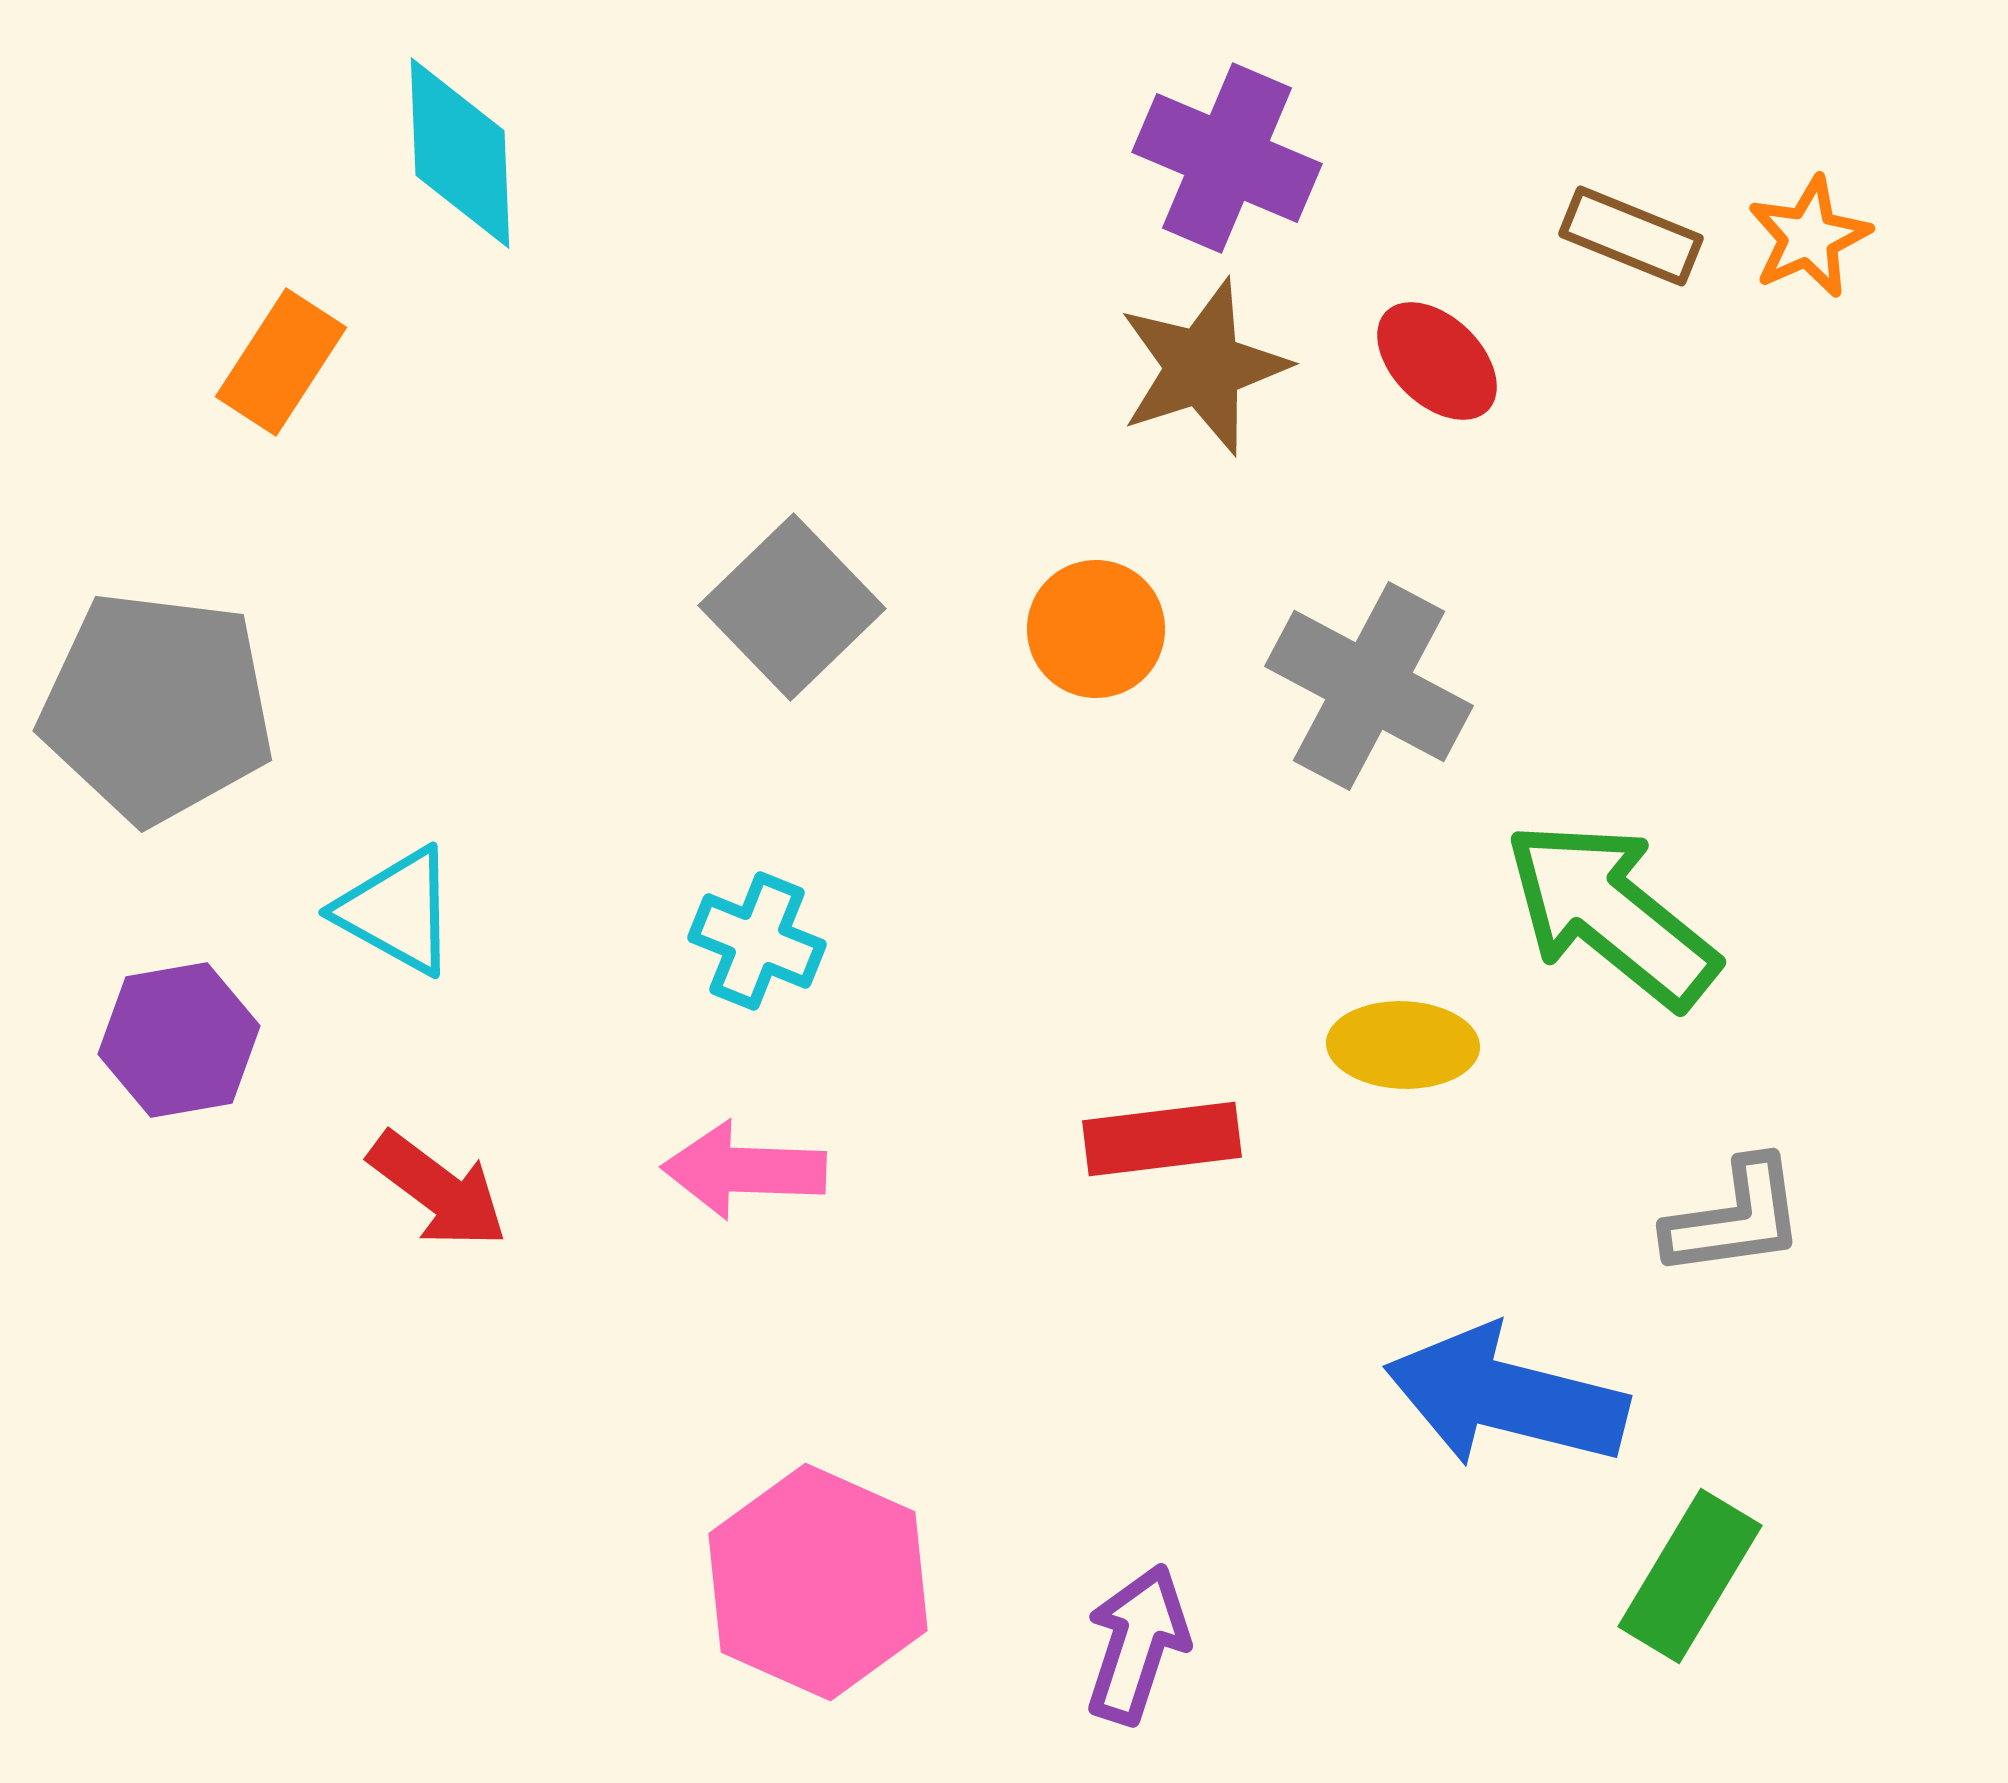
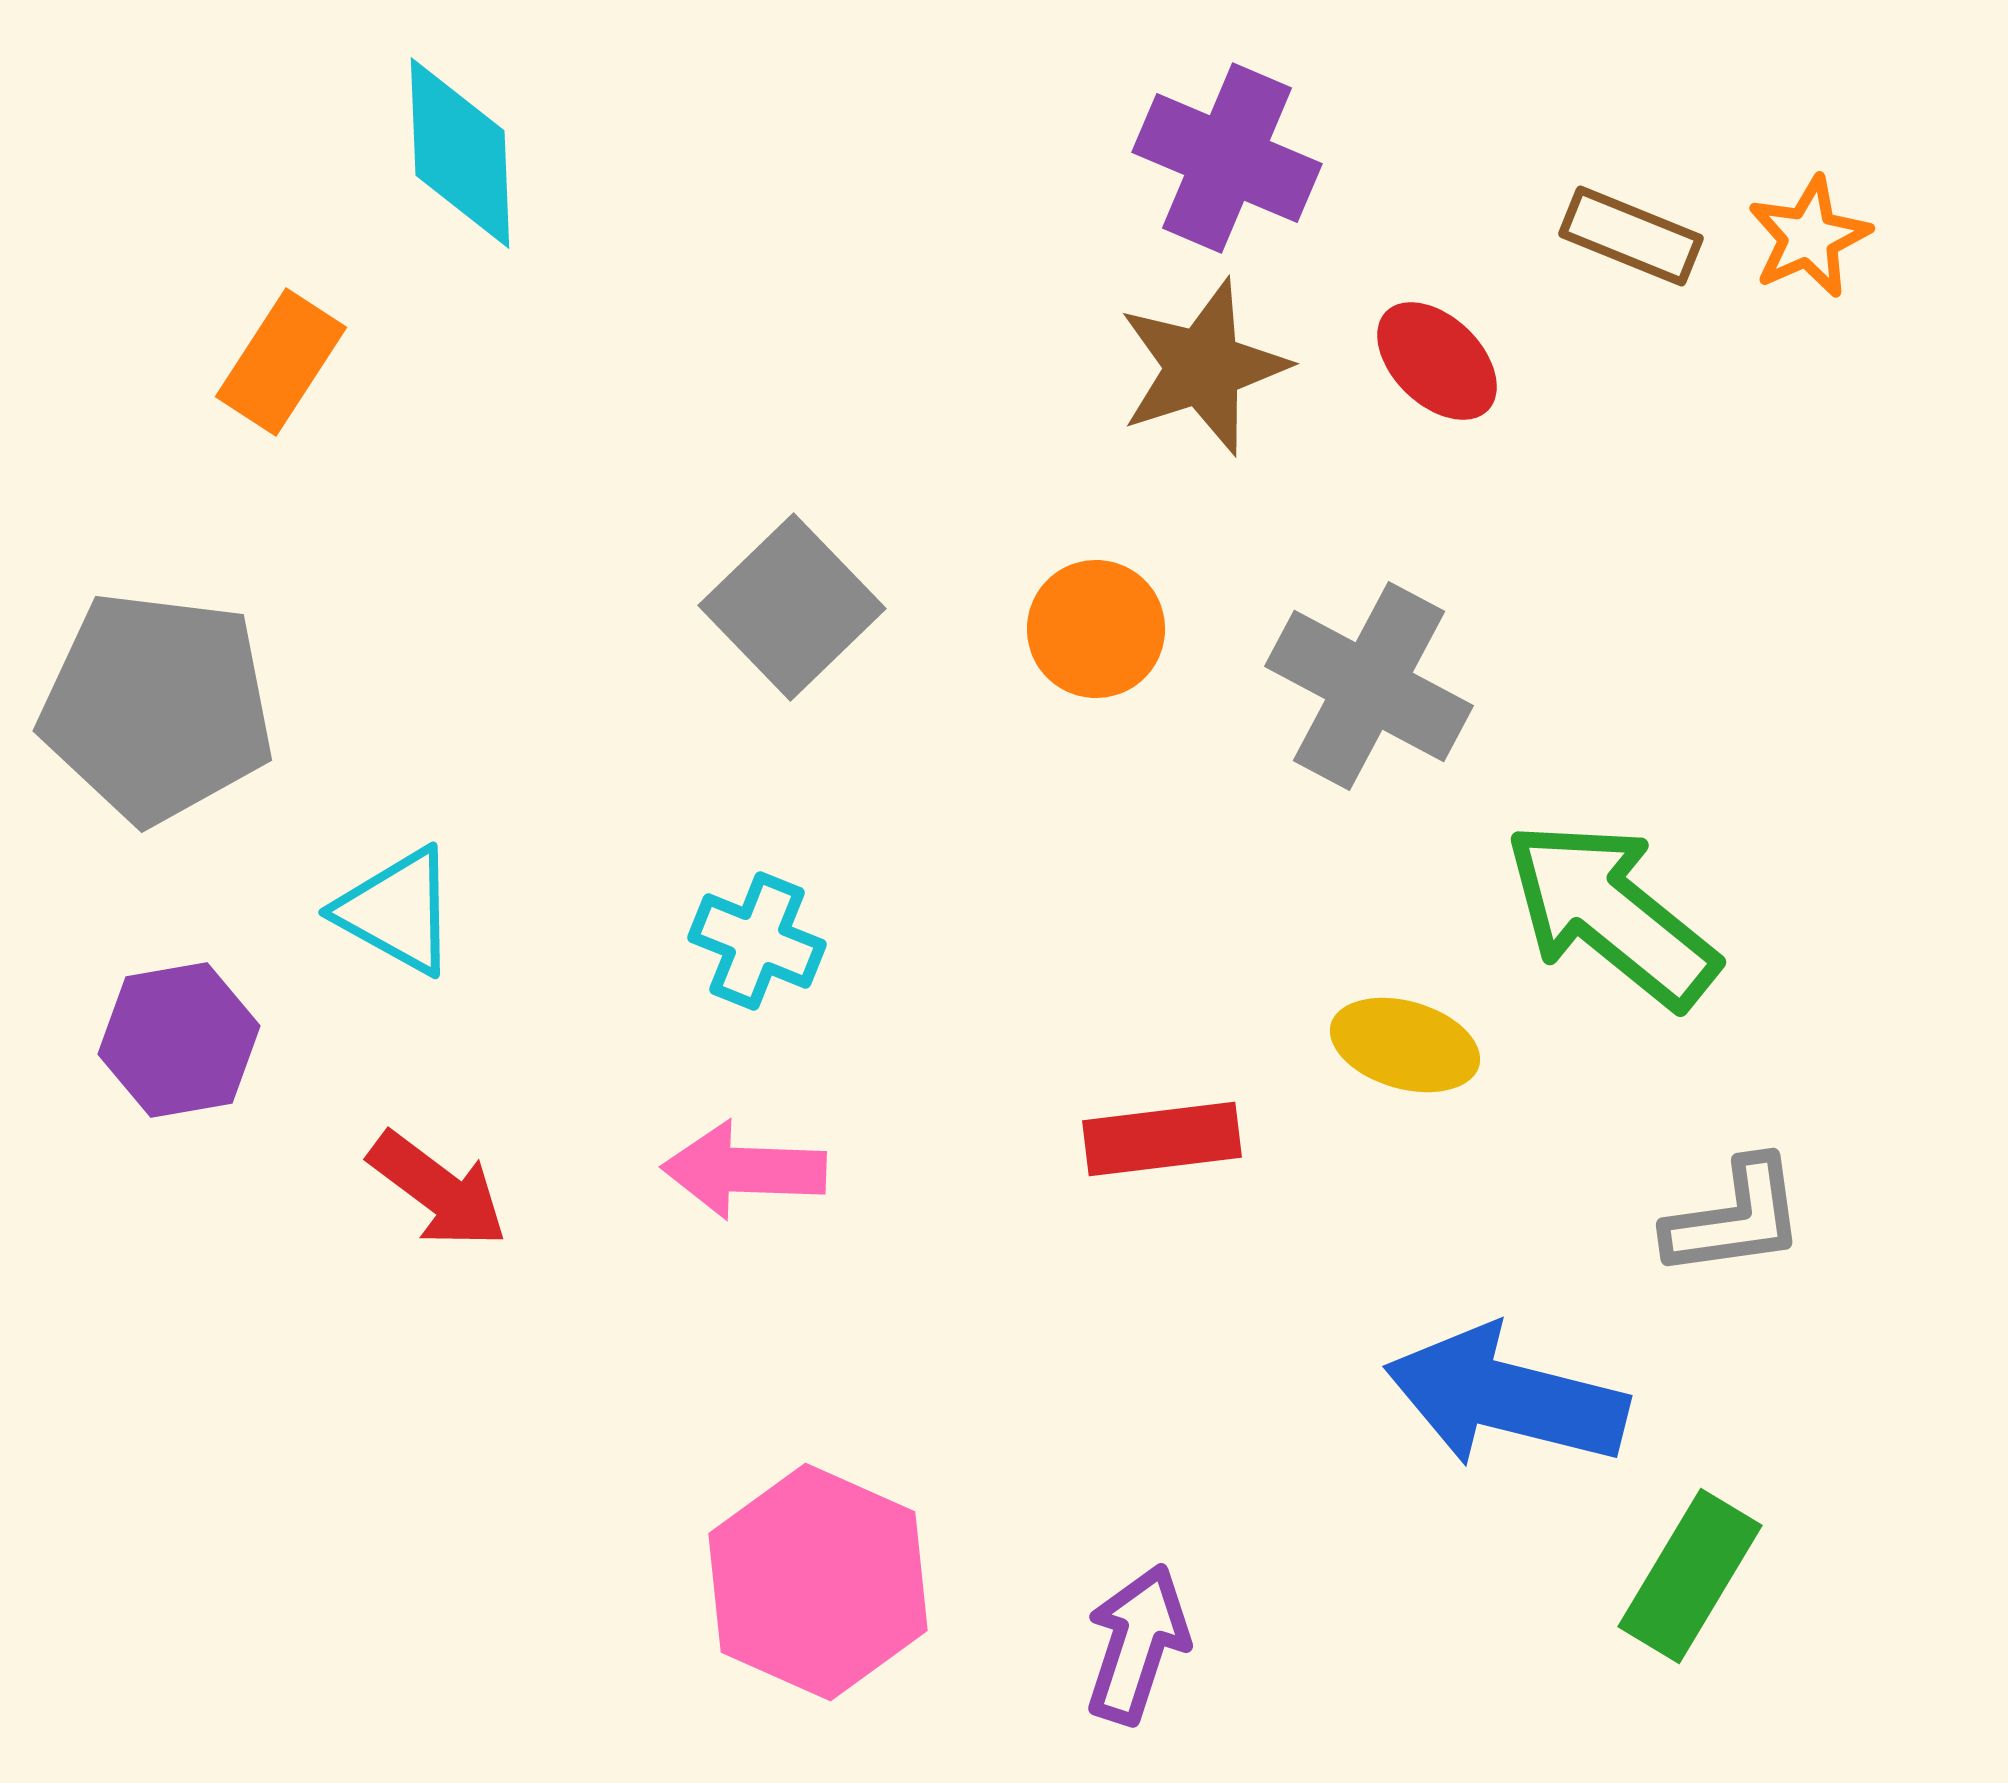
yellow ellipse: moved 2 px right; rotated 14 degrees clockwise
